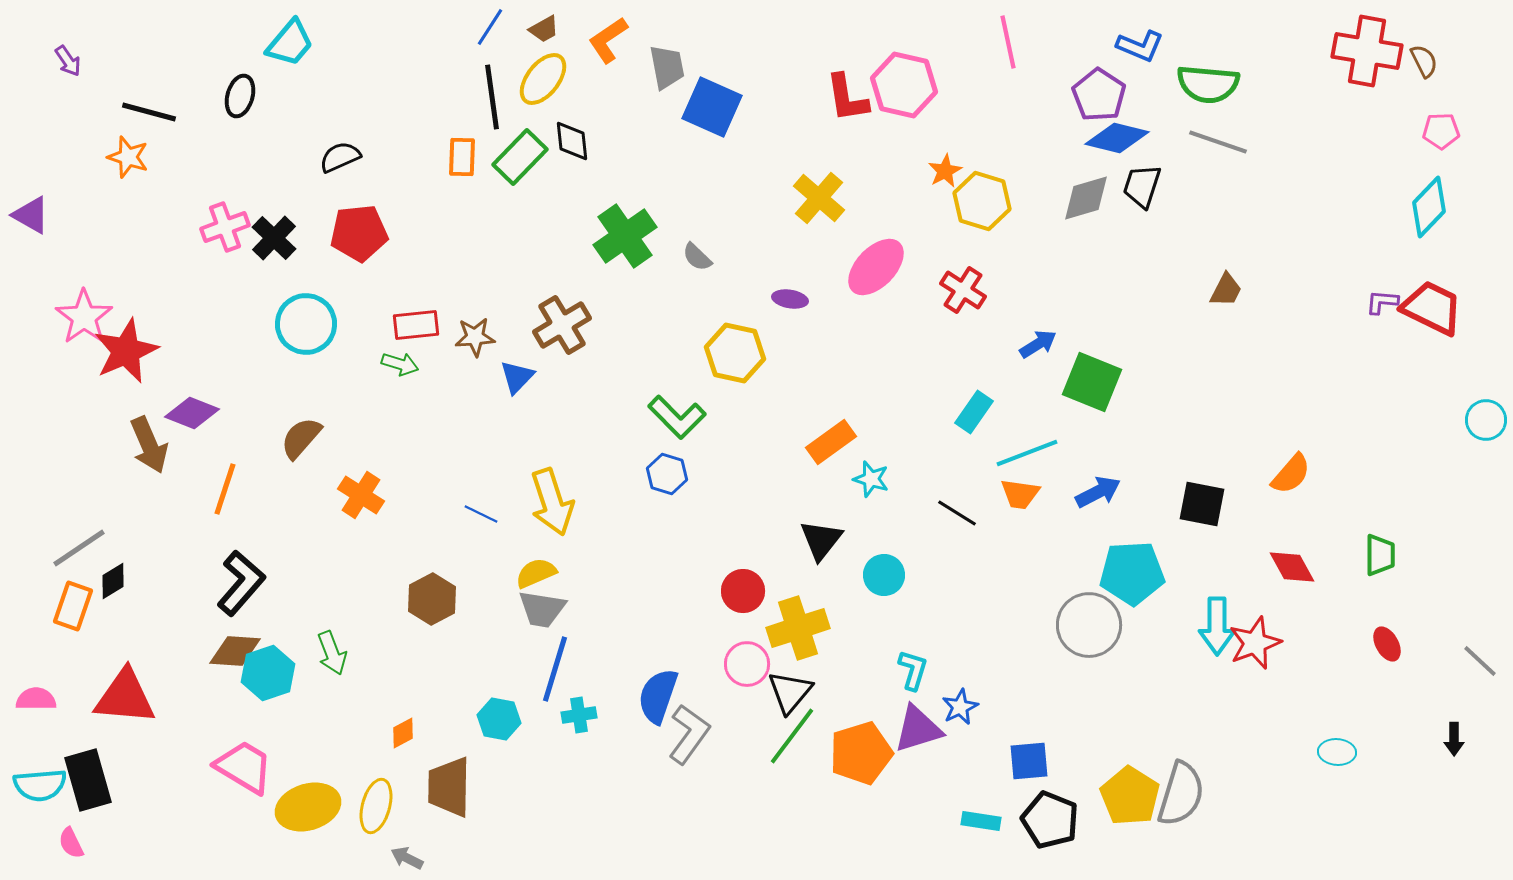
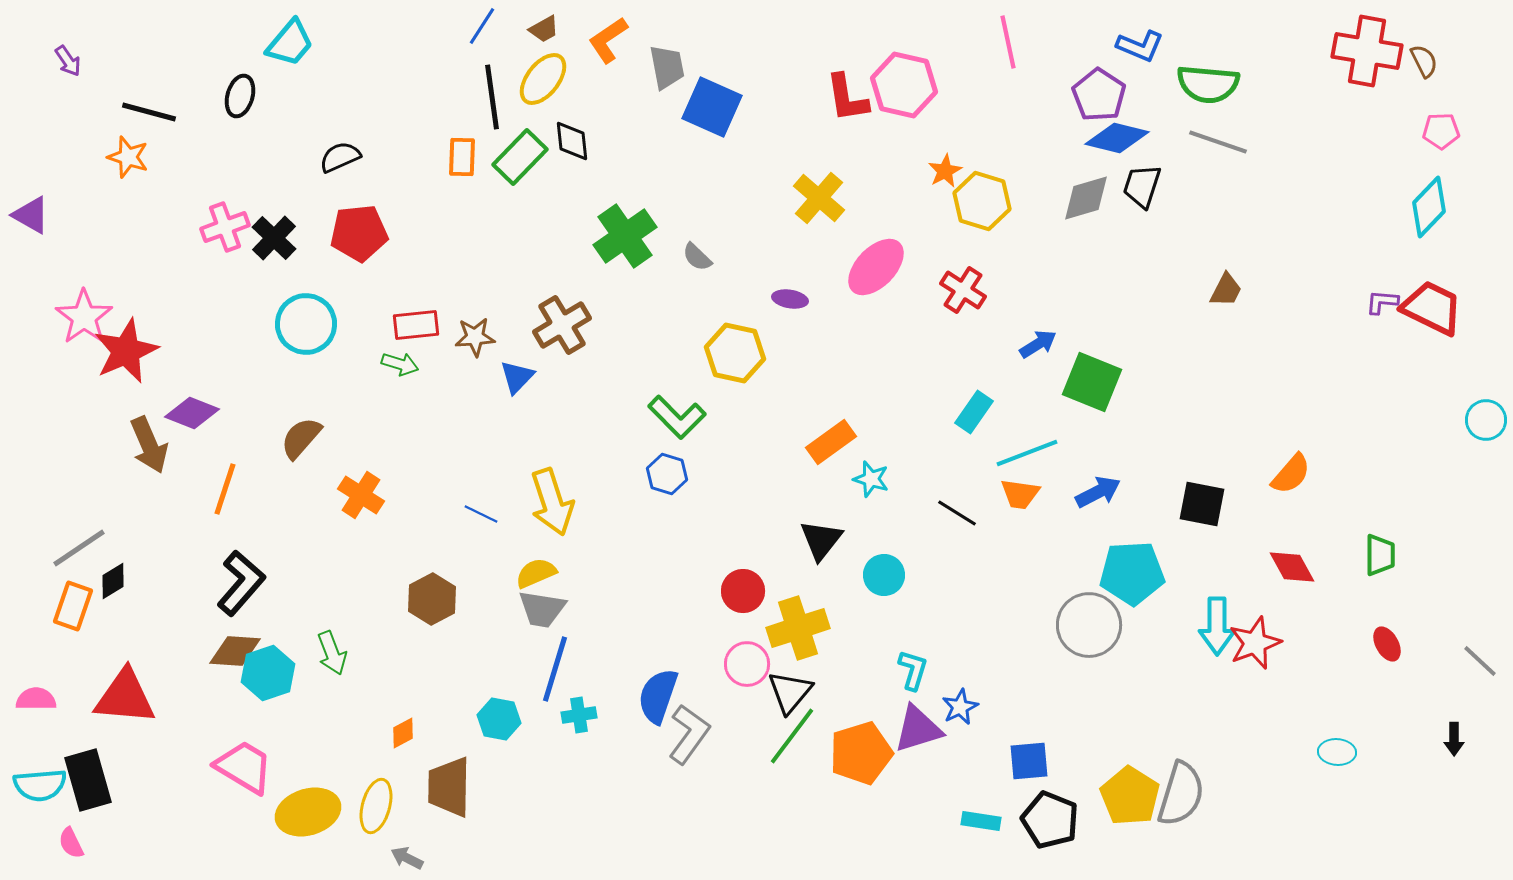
blue line at (490, 27): moved 8 px left, 1 px up
yellow ellipse at (308, 807): moved 5 px down
